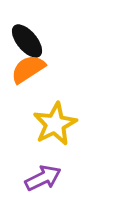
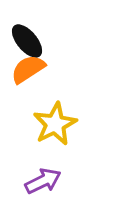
purple arrow: moved 3 px down
